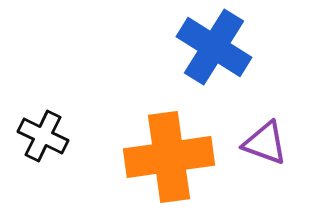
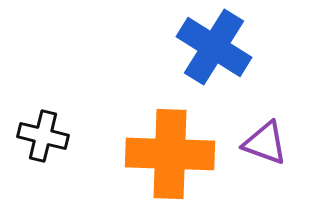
black cross: rotated 12 degrees counterclockwise
orange cross: moved 1 px right, 3 px up; rotated 10 degrees clockwise
